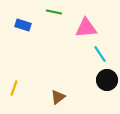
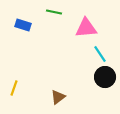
black circle: moved 2 px left, 3 px up
